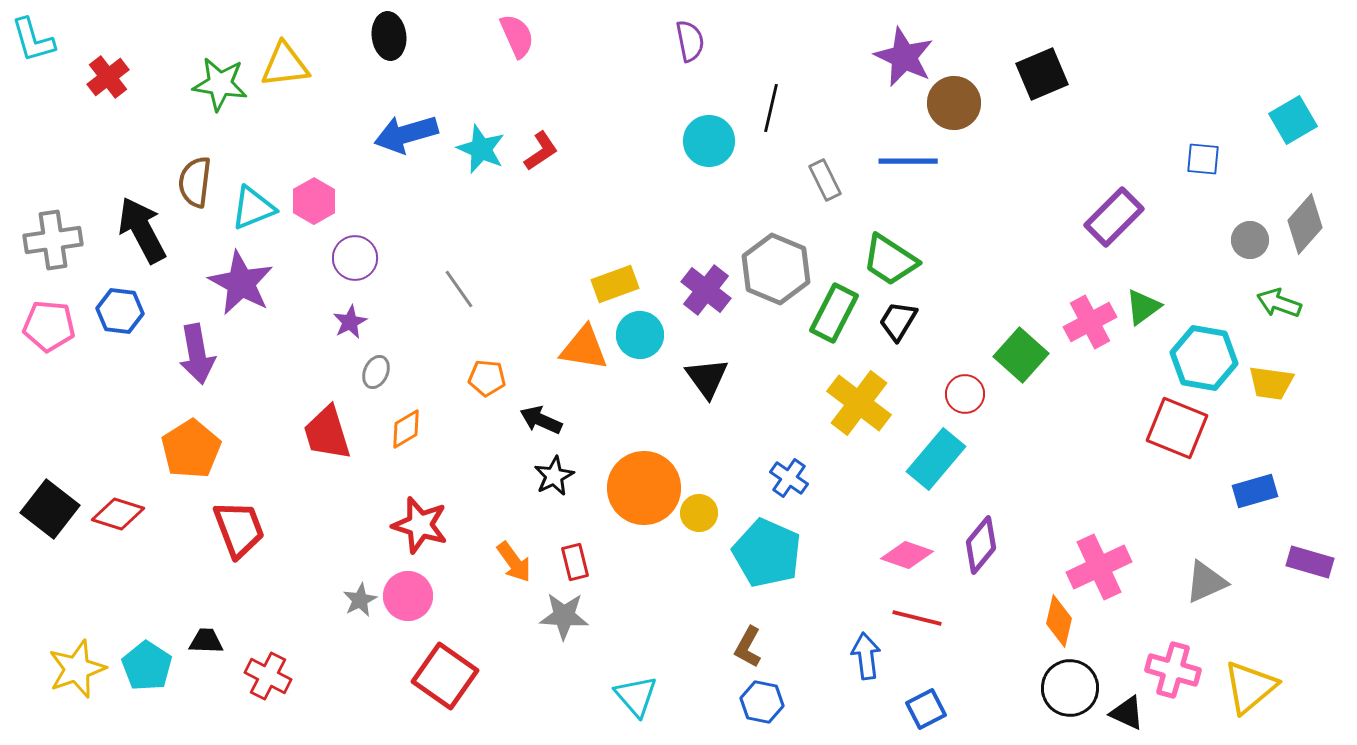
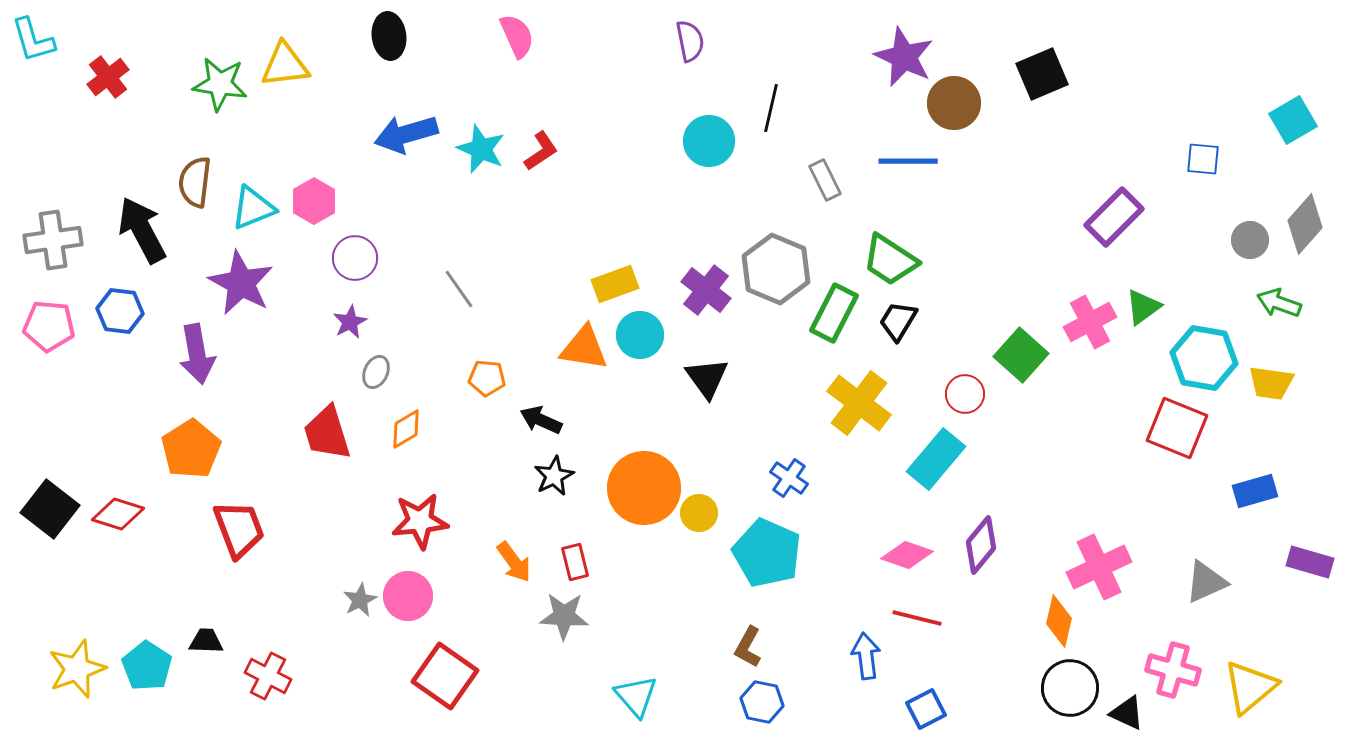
red star at (420, 525): moved 4 px up; rotated 22 degrees counterclockwise
